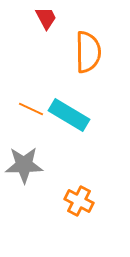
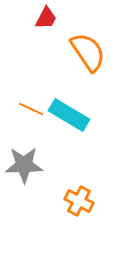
red trapezoid: rotated 55 degrees clockwise
orange semicircle: rotated 33 degrees counterclockwise
